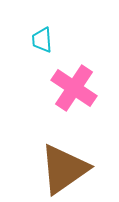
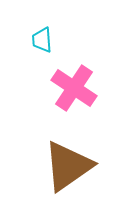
brown triangle: moved 4 px right, 3 px up
